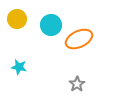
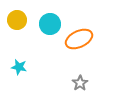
yellow circle: moved 1 px down
cyan circle: moved 1 px left, 1 px up
gray star: moved 3 px right, 1 px up
